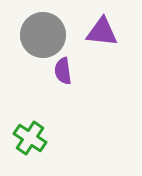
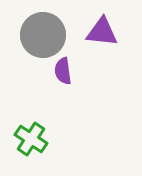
green cross: moved 1 px right, 1 px down
